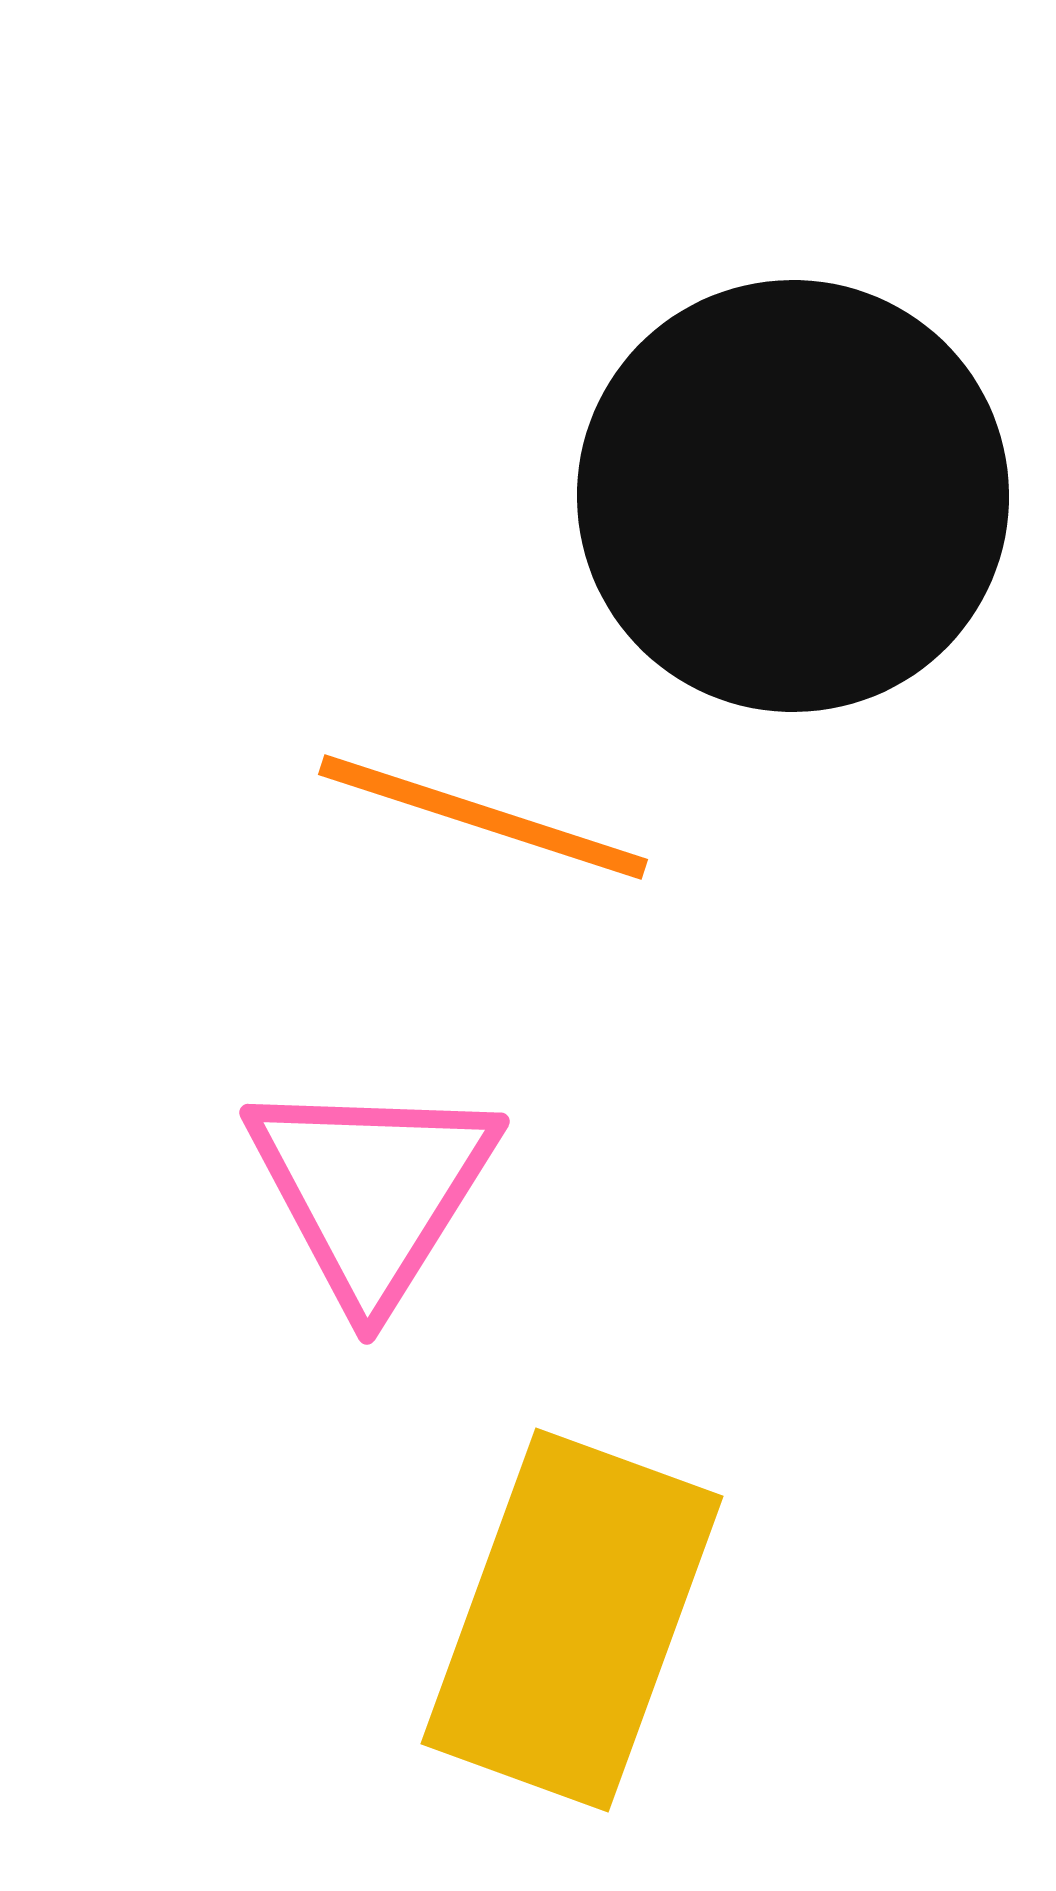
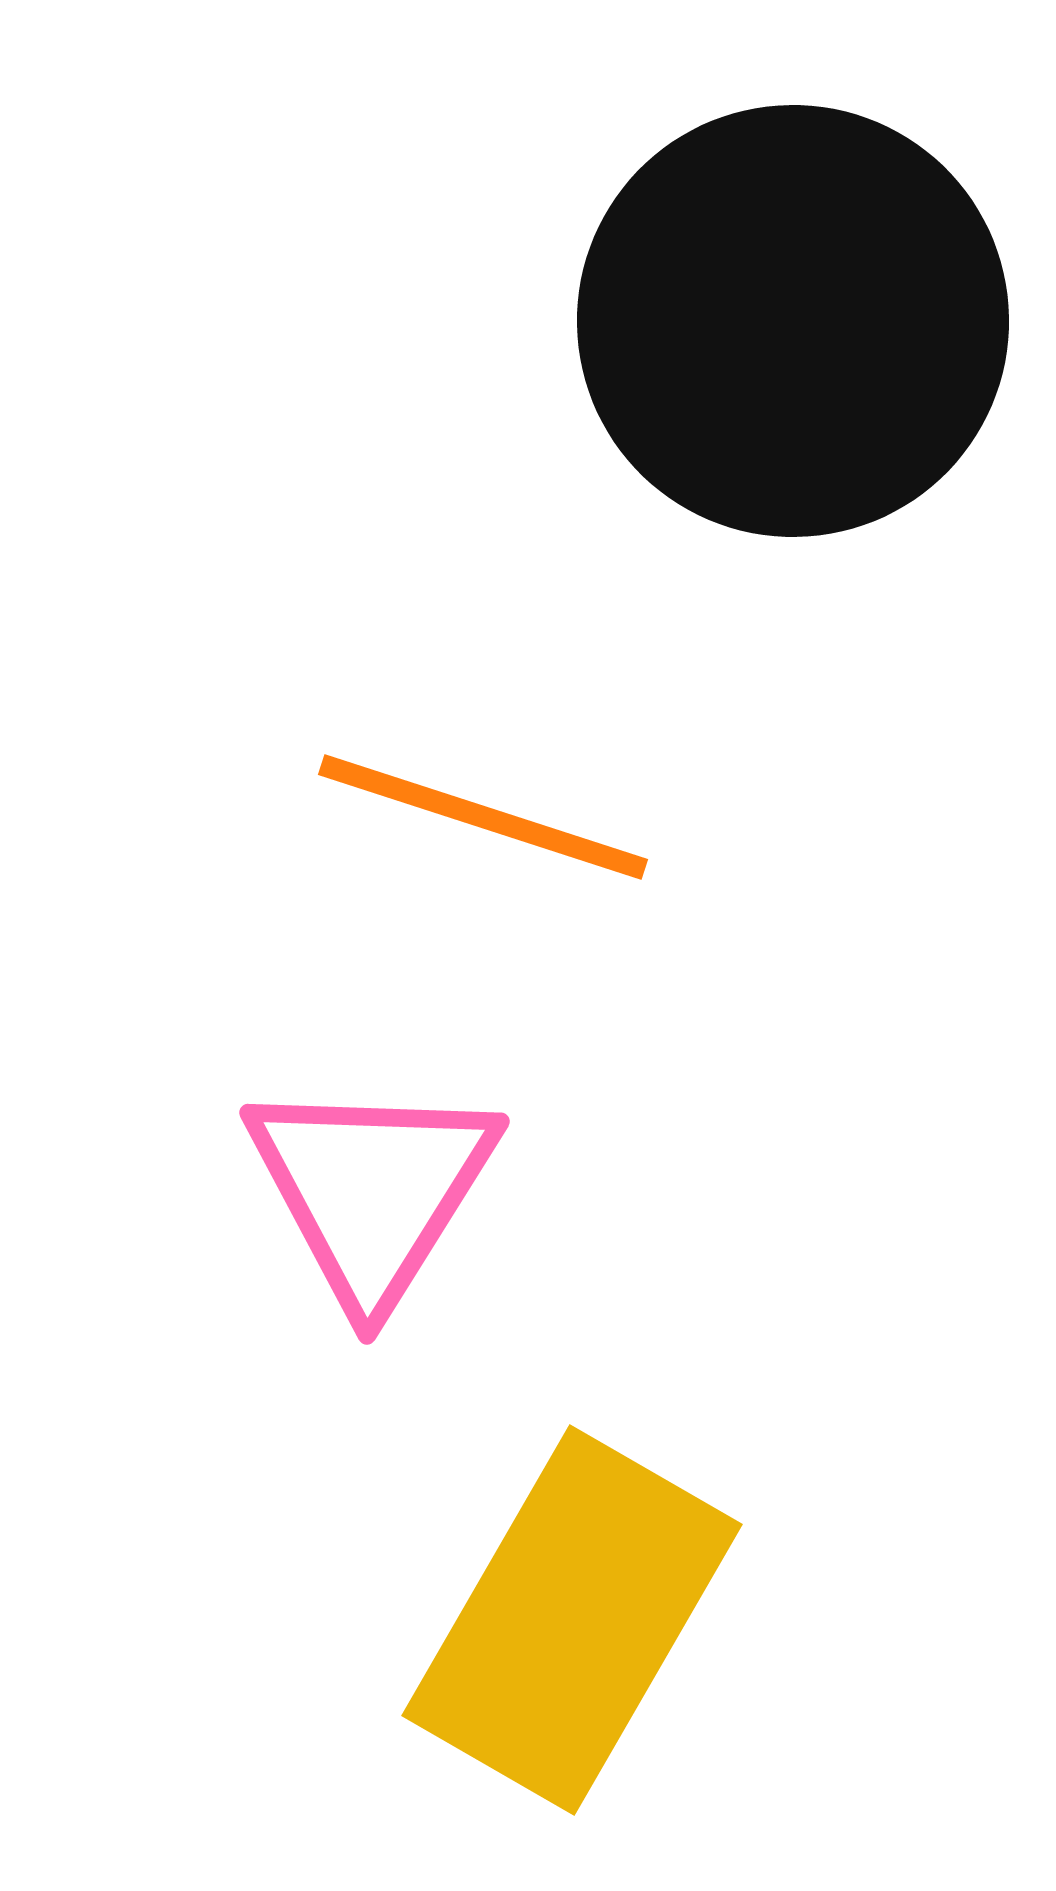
black circle: moved 175 px up
yellow rectangle: rotated 10 degrees clockwise
